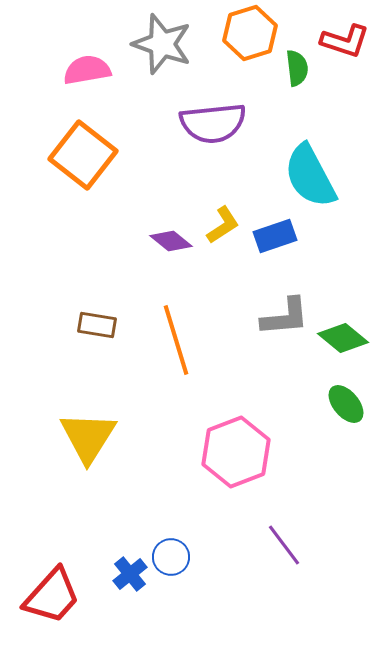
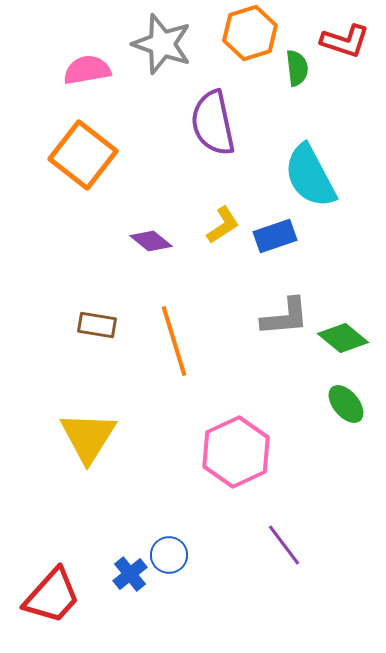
purple semicircle: rotated 84 degrees clockwise
purple diamond: moved 20 px left
orange line: moved 2 px left, 1 px down
pink hexagon: rotated 4 degrees counterclockwise
blue circle: moved 2 px left, 2 px up
